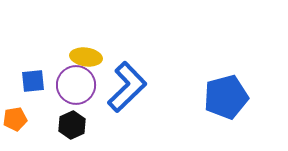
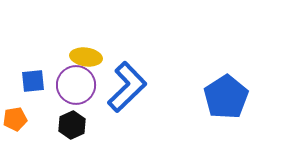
blue pentagon: rotated 18 degrees counterclockwise
